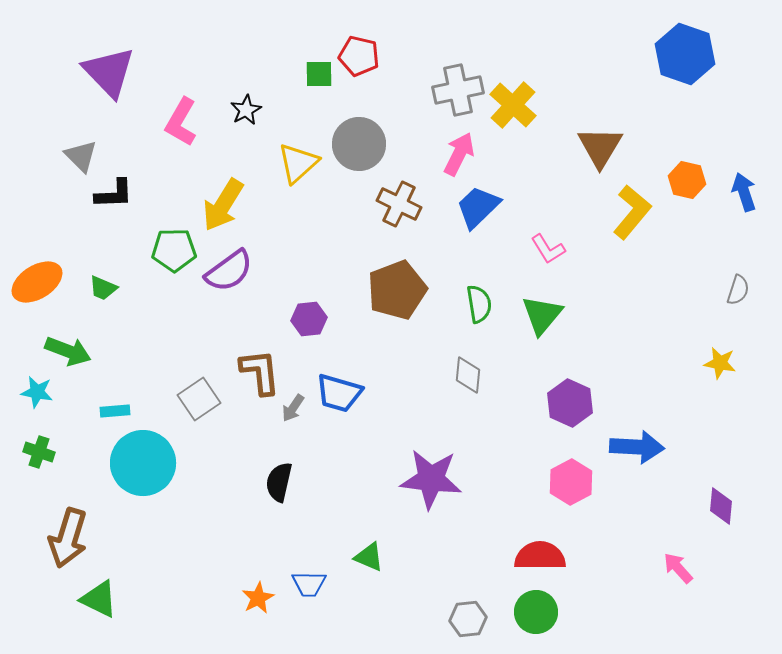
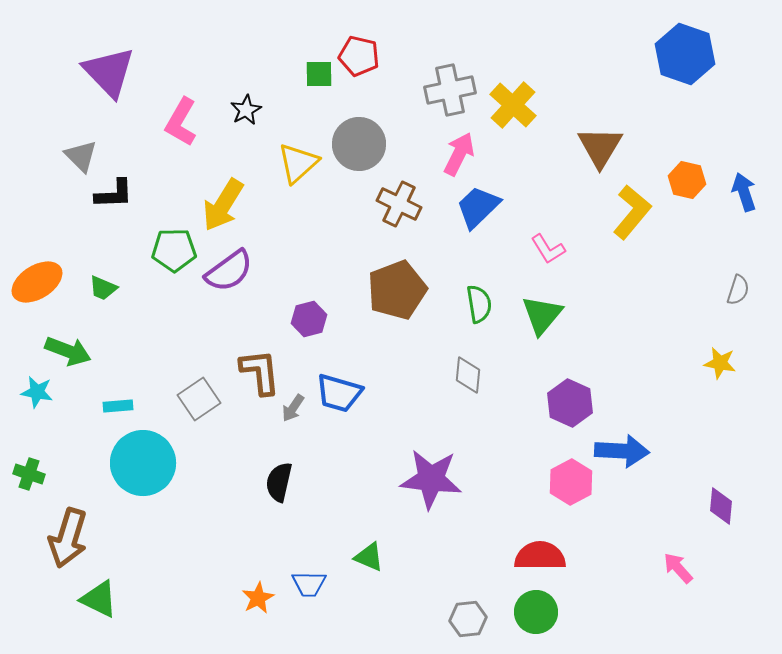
gray cross at (458, 90): moved 8 px left
purple hexagon at (309, 319): rotated 8 degrees counterclockwise
cyan rectangle at (115, 411): moved 3 px right, 5 px up
blue arrow at (637, 447): moved 15 px left, 4 px down
green cross at (39, 452): moved 10 px left, 22 px down
